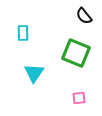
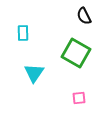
black semicircle: rotated 12 degrees clockwise
green square: rotated 8 degrees clockwise
